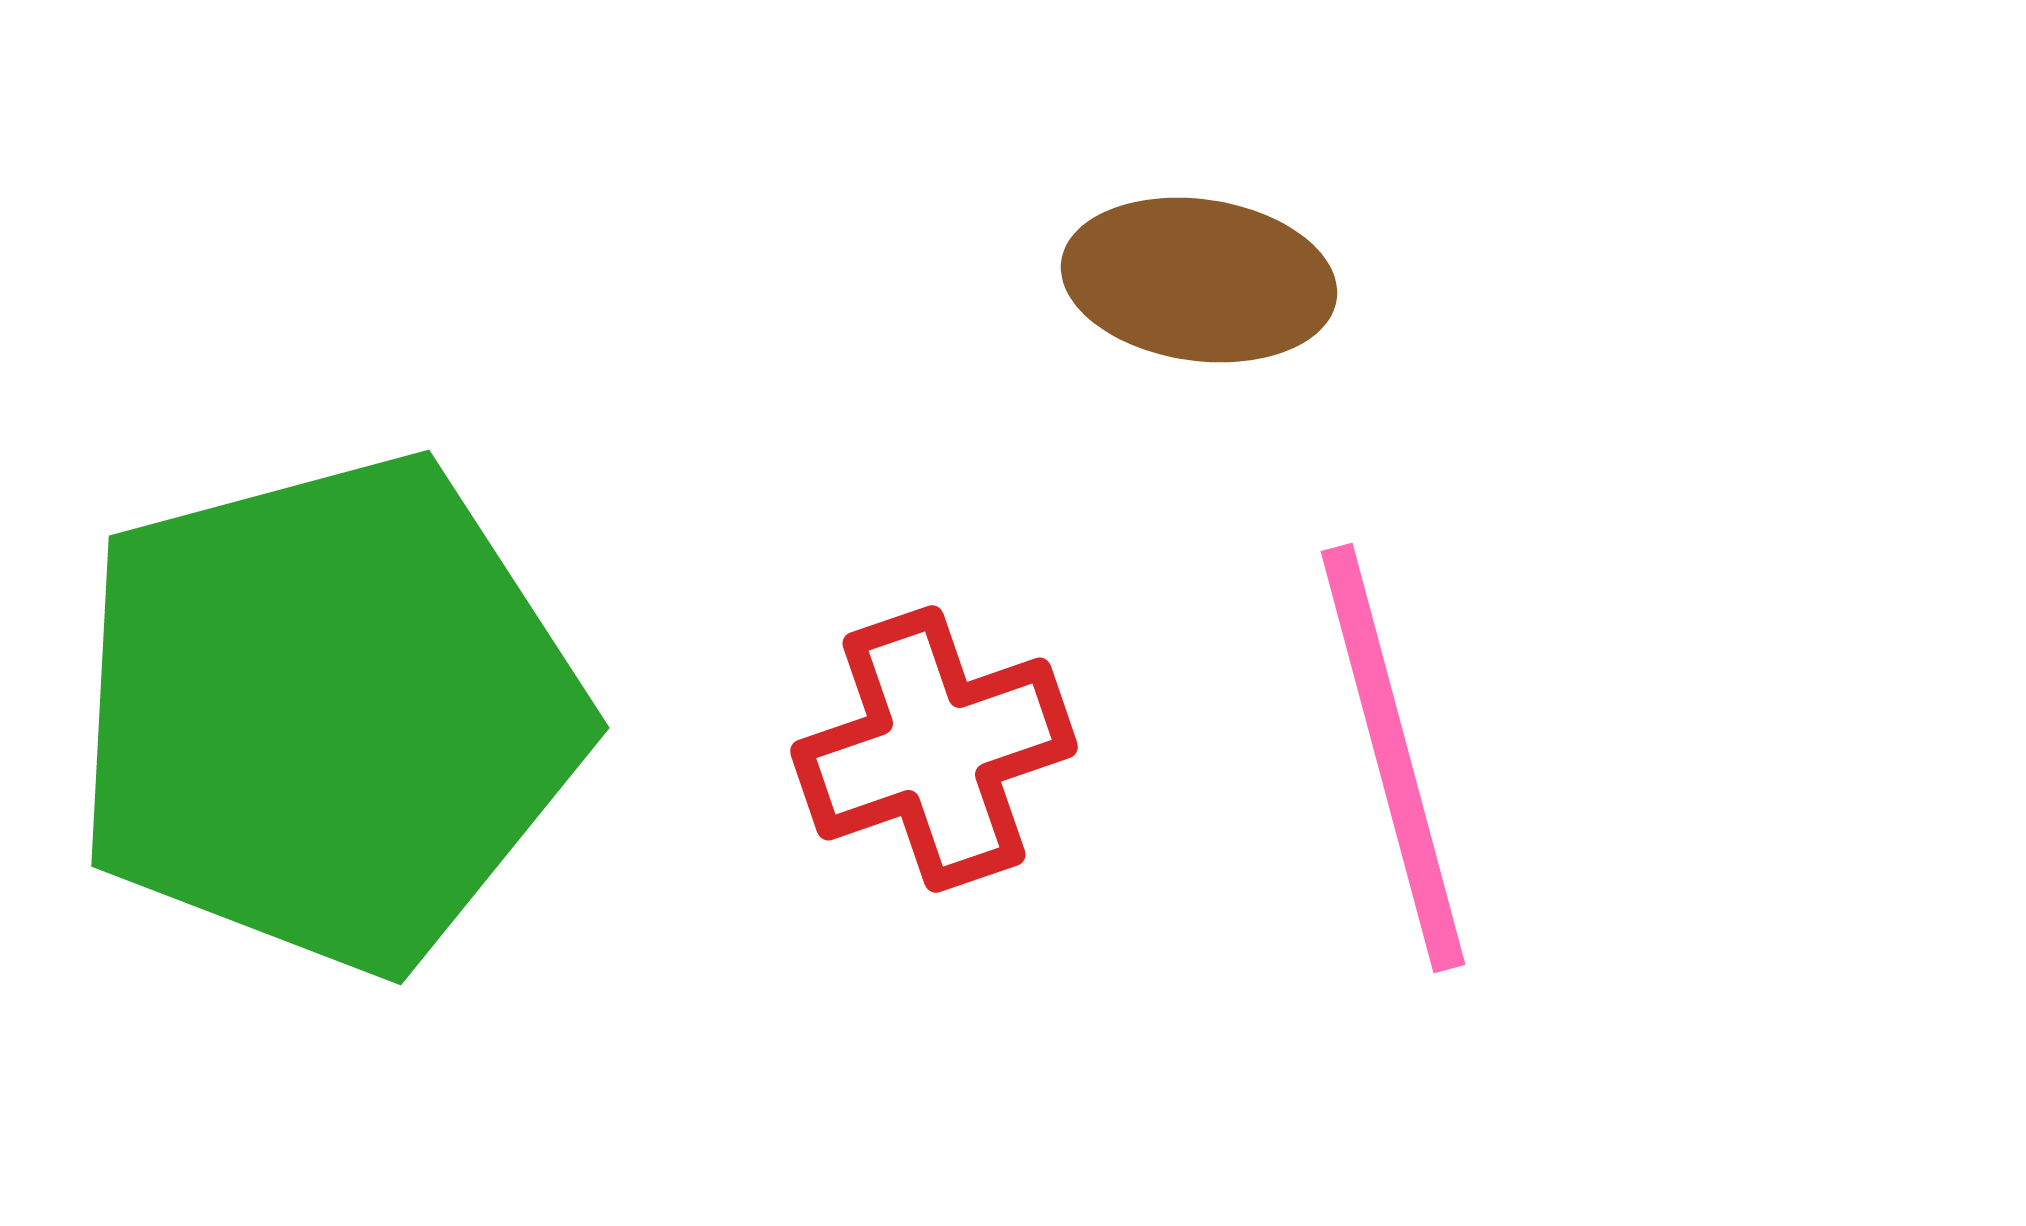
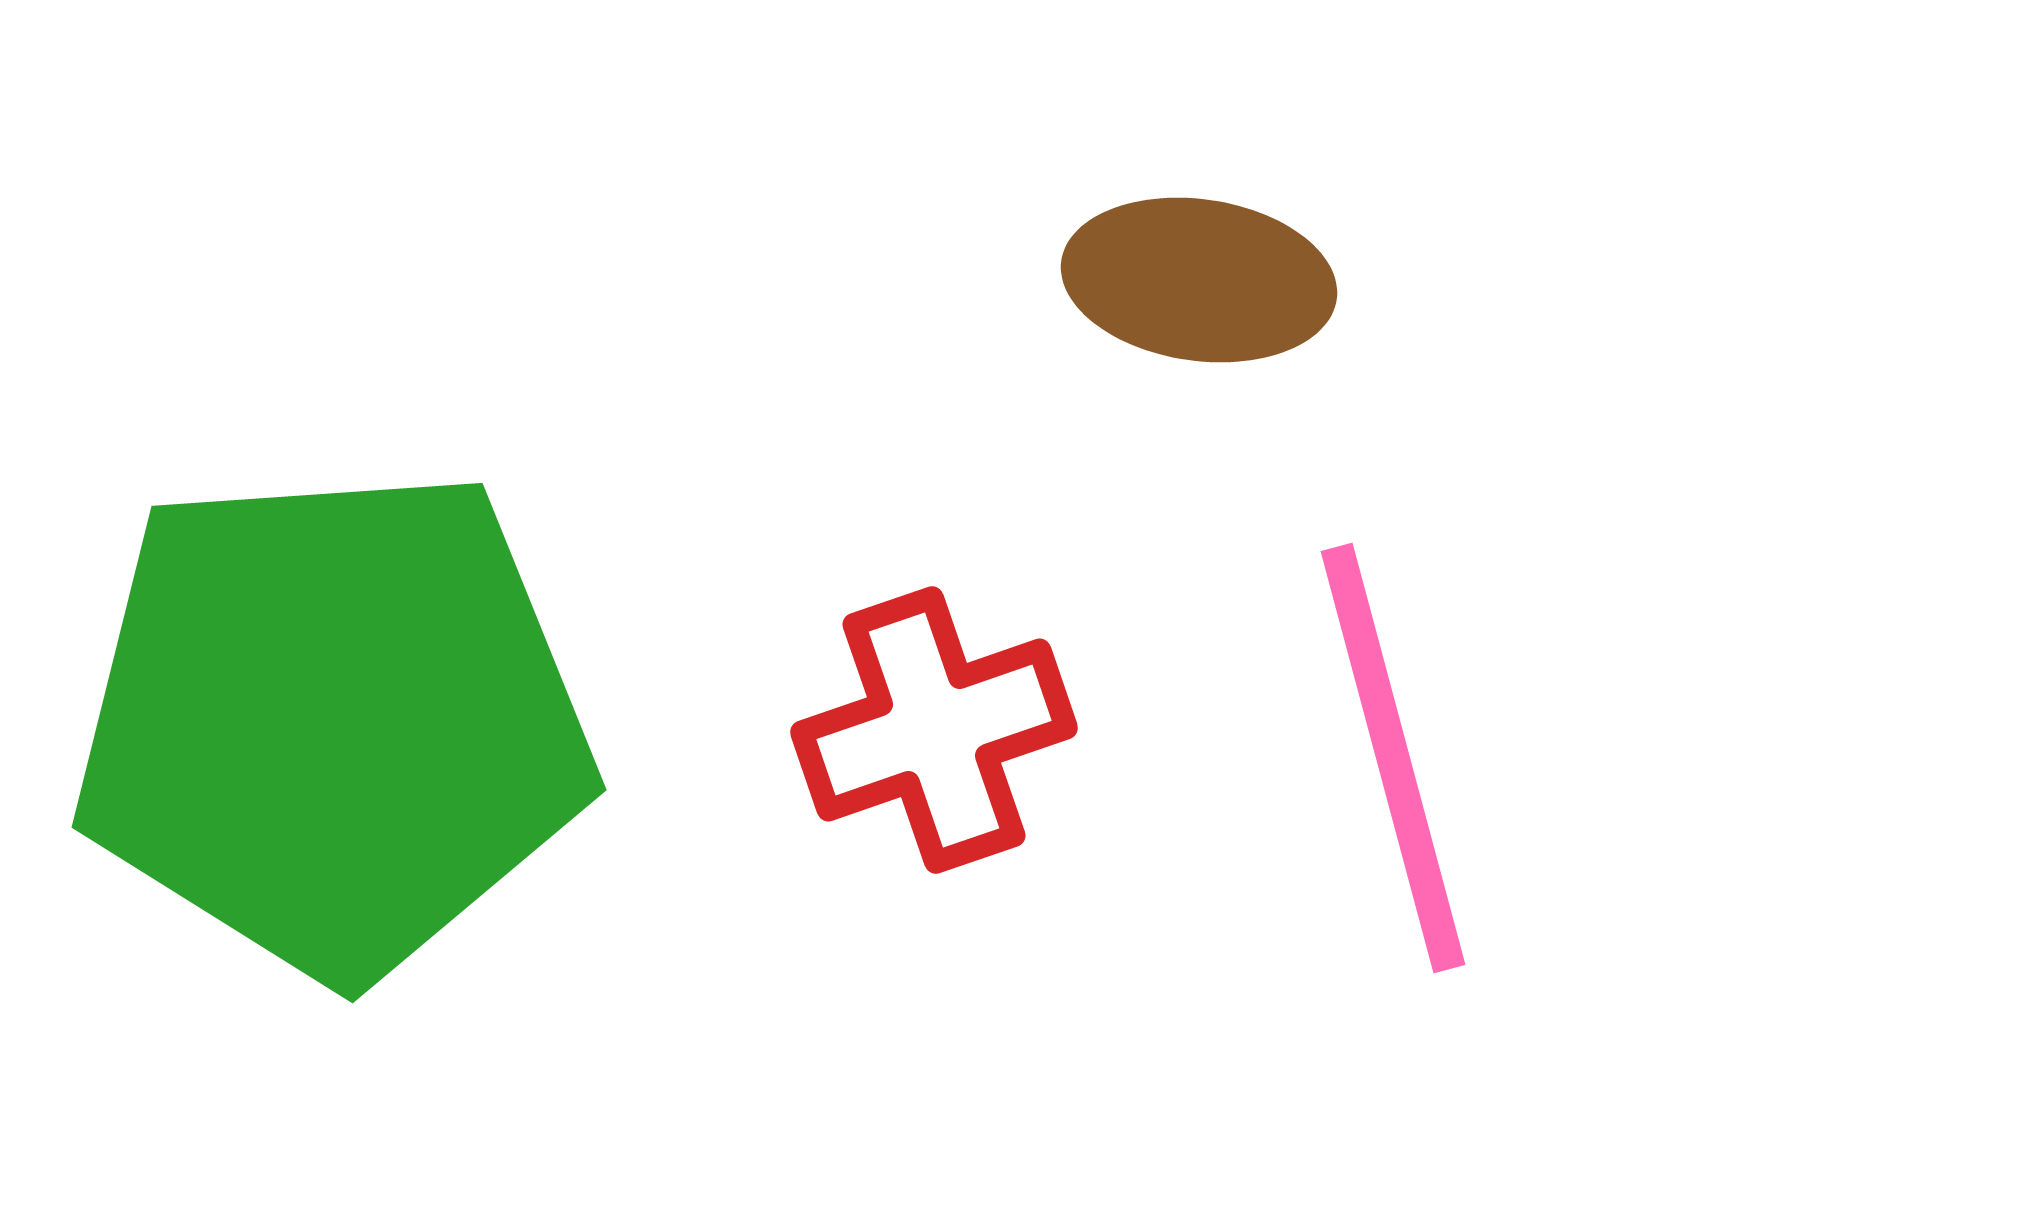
green pentagon: moved 5 px right, 9 px down; rotated 11 degrees clockwise
red cross: moved 19 px up
